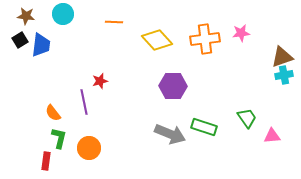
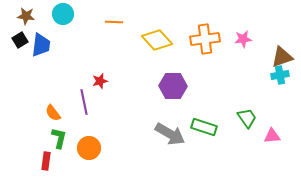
pink star: moved 2 px right, 6 px down
cyan cross: moved 4 px left
gray arrow: rotated 8 degrees clockwise
